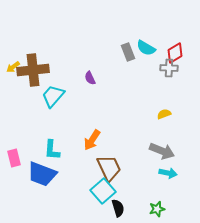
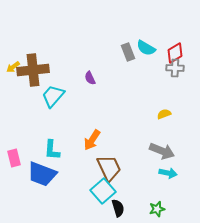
gray cross: moved 6 px right
